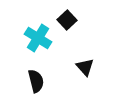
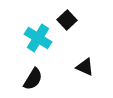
black triangle: rotated 24 degrees counterclockwise
black semicircle: moved 3 px left, 2 px up; rotated 45 degrees clockwise
